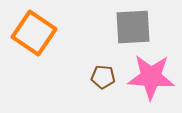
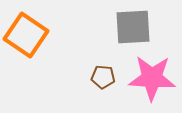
orange square: moved 8 px left, 2 px down
pink star: moved 1 px right, 1 px down
